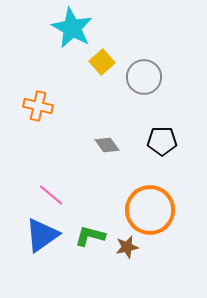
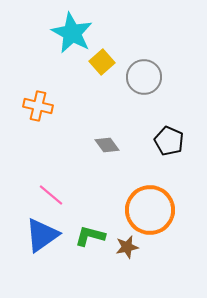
cyan star: moved 5 px down
black pentagon: moved 7 px right; rotated 24 degrees clockwise
